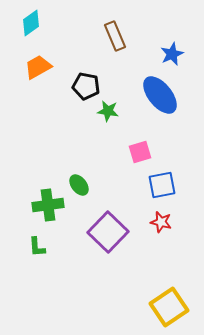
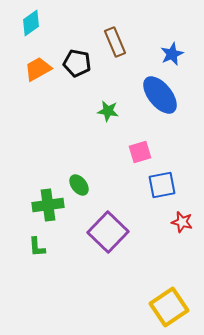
brown rectangle: moved 6 px down
orange trapezoid: moved 2 px down
black pentagon: moved 9 px left, 23 px up
red star: moved 21 px right
